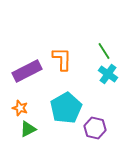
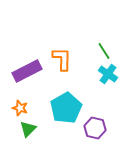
green triangle: rotated 18 degrees counterclockwise
